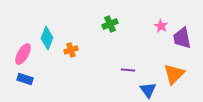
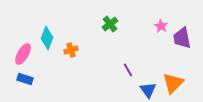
green cross: rotated 14 degrees counterclockwise
purple line: rotated 56 degrees clockwise
orange triangle: moved 1 px left, 9 px down
